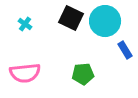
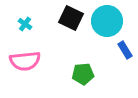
cyan circle: moved 2 px right
pink semicircle: moved 12 px up
